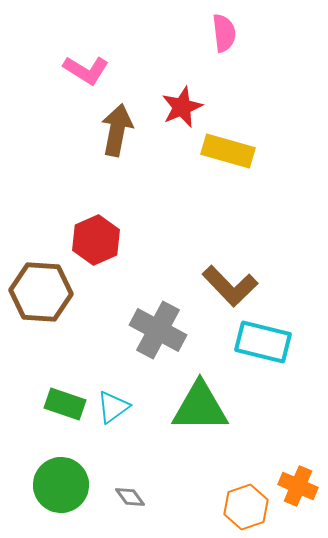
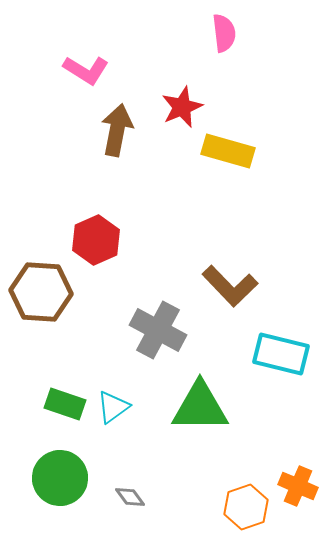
cyan rectangle: moved 18 px right, 12 px down
green circle: moved 1 px left, 7 px up
